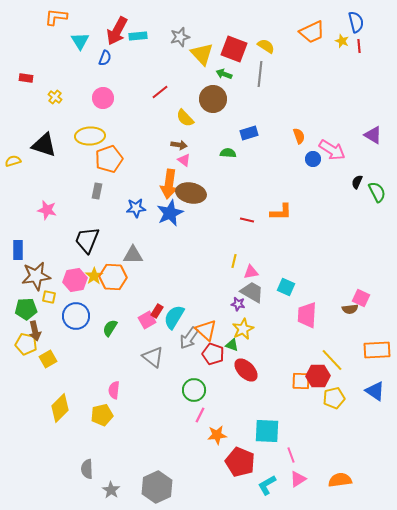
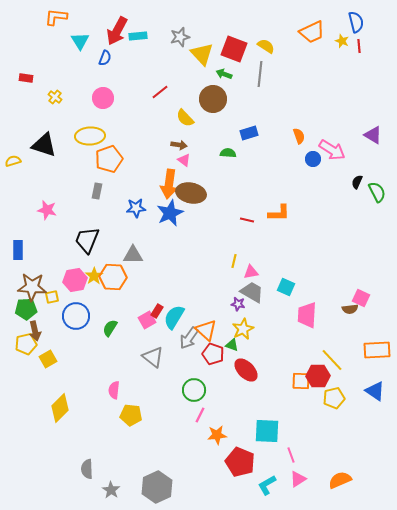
orange L-shape at (281, 212): moved 2 px left, 1 px down
brown star at (36, 276): moved 4 px left, 11 px down; rotated 12 degrees clockwise
yellow square at (49, 297): moved 3 px right; rotated 24 degrees counterclockwise
yellow pentagon at (26, 344): rotated 25 degrees counterclockwise
yellow pentagon at (102, 415): moved 29 px right; rotated 20 degrees clockwise
orange semicircle at (340, 480): rotated 15 degrees counterclockwise
